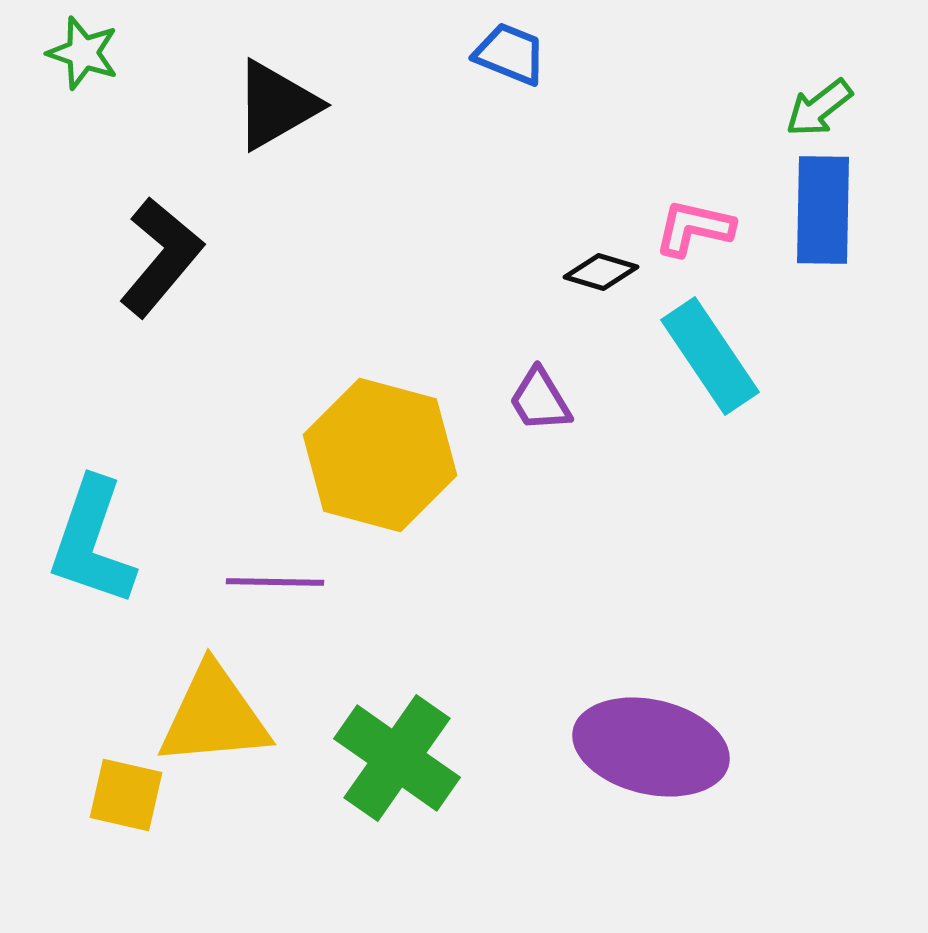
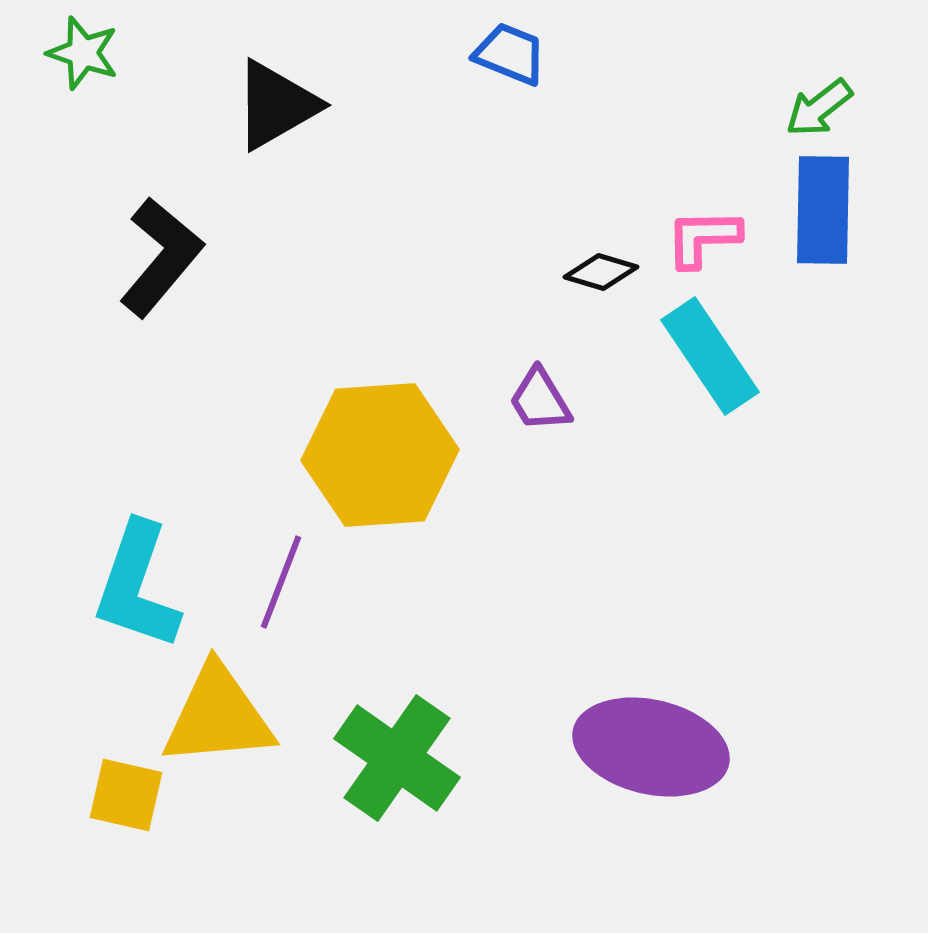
pink L-shape: moved 9 px right, 10 px down; rotated 14 degrees counterclockwise
yellow hexagon: rotated 19 degrees counterclockwise
cyan L-shape: moved 45 px right, 44 px down
purple line: moved 6 px right; rotated 70 degrees counterclockwise
yellow triangle: moved 4 px right
